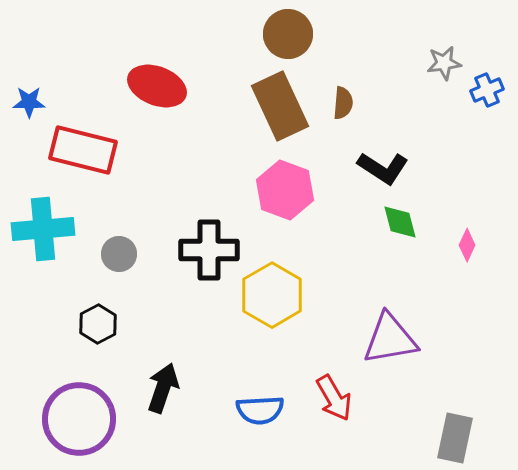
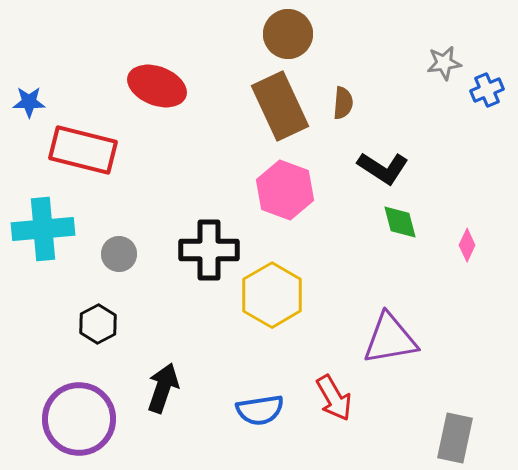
blue semicircle: rotated 6 degrees counterclockwise
